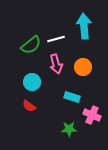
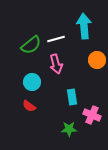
orange circle: moved 14 px right, 7 px up
cyan rectangle: rotated 63 degrees clockwise
